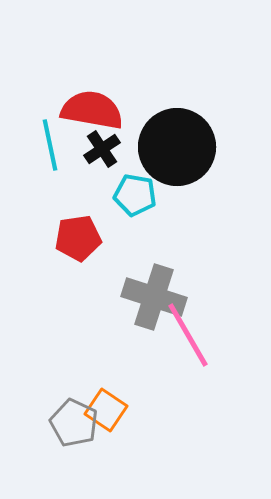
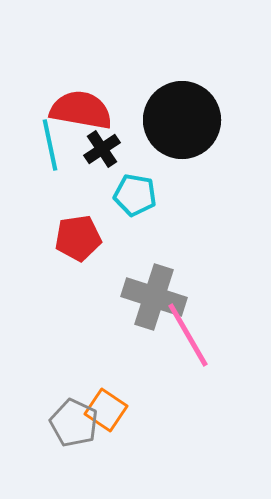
red semicircle: moved 11 px left
black circle: moved 5 px right, 27 px up
